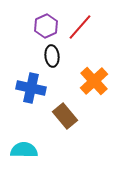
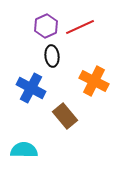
red line: rotated 24 degrees clockwise
orange cross: rotated 20 degrees counterclockwise
blue cross: rotated 16 degrees clockwise
